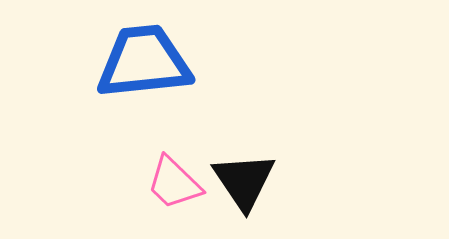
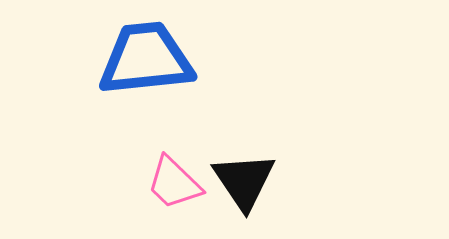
blue trapezoid: moved 2 px right, 3 px up
